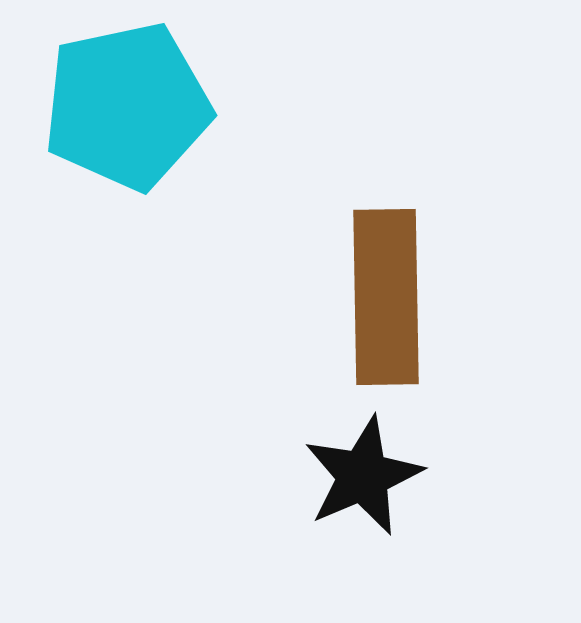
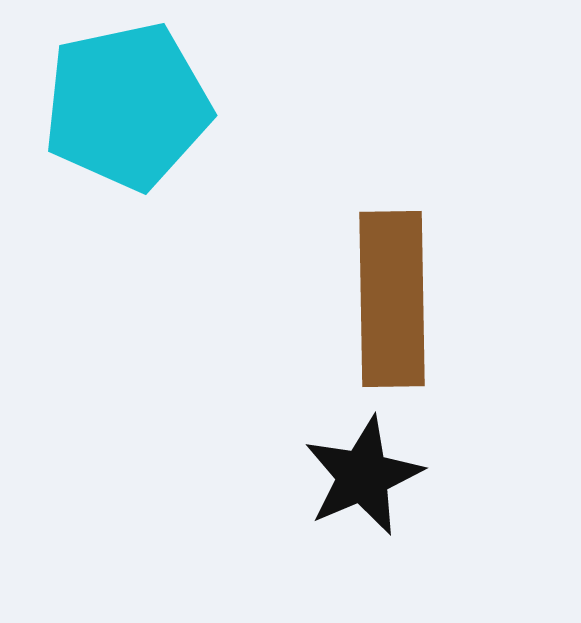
brown rectangle: moved 6 px right, 2 px down
